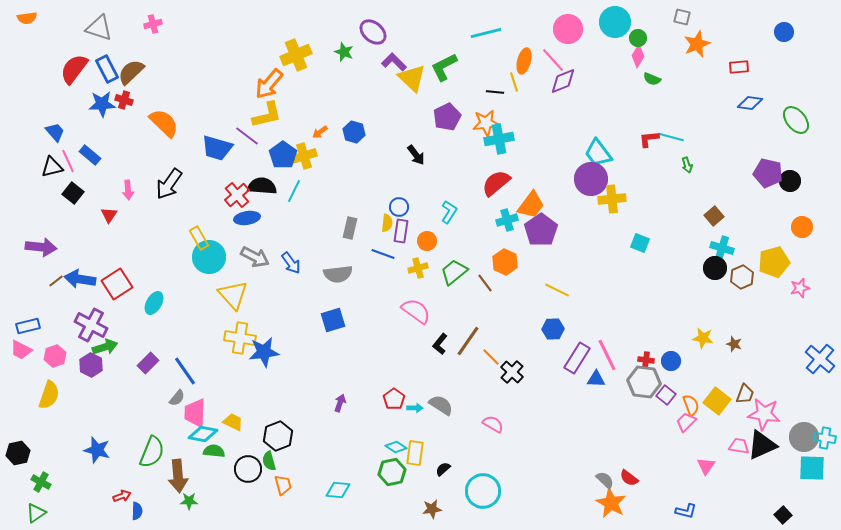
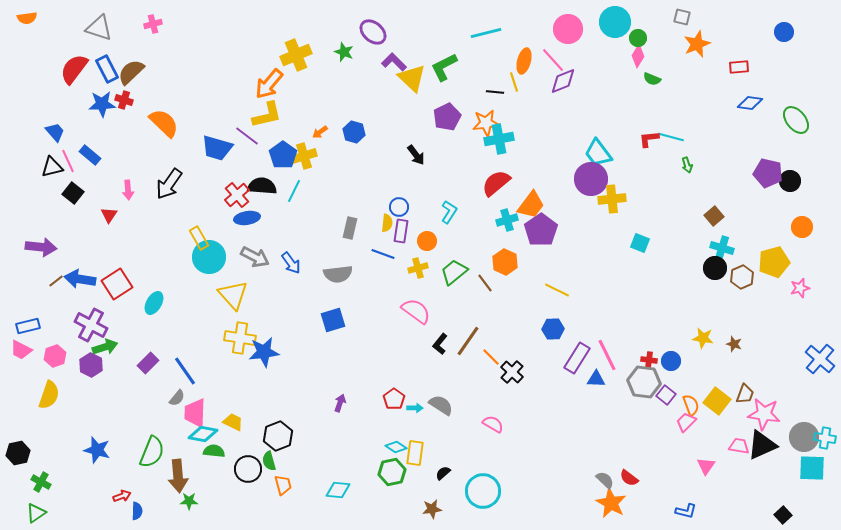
red cross at (646, 360): moved 3 px right
black semicircle at (443, 469): moved 4 px down
